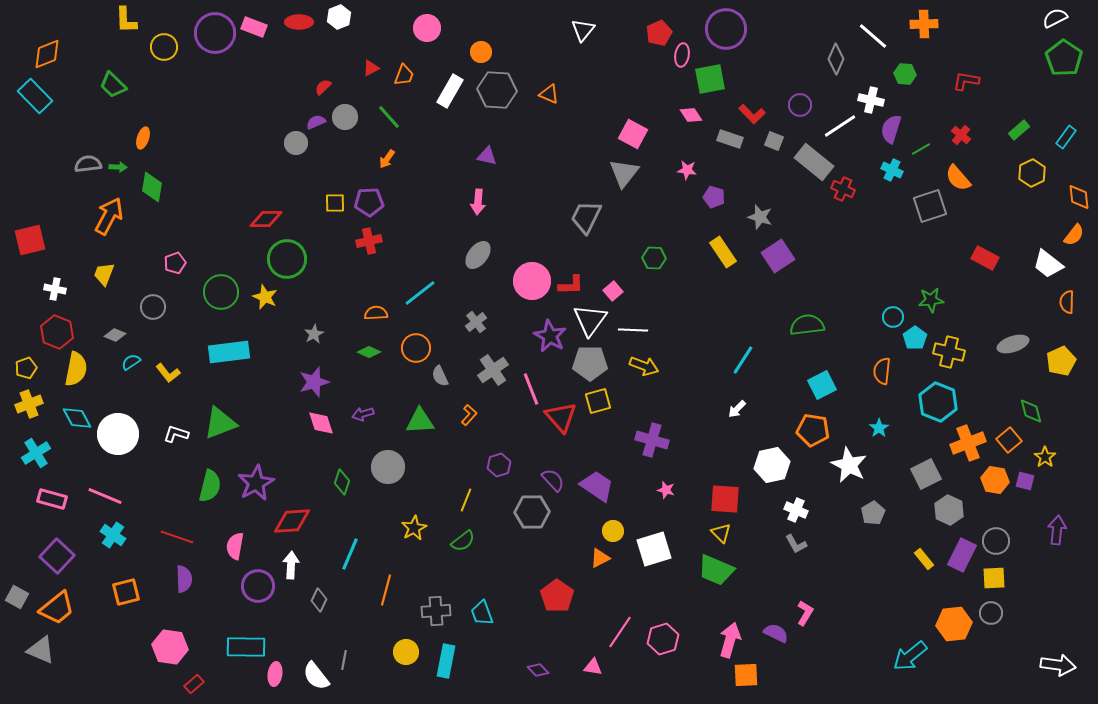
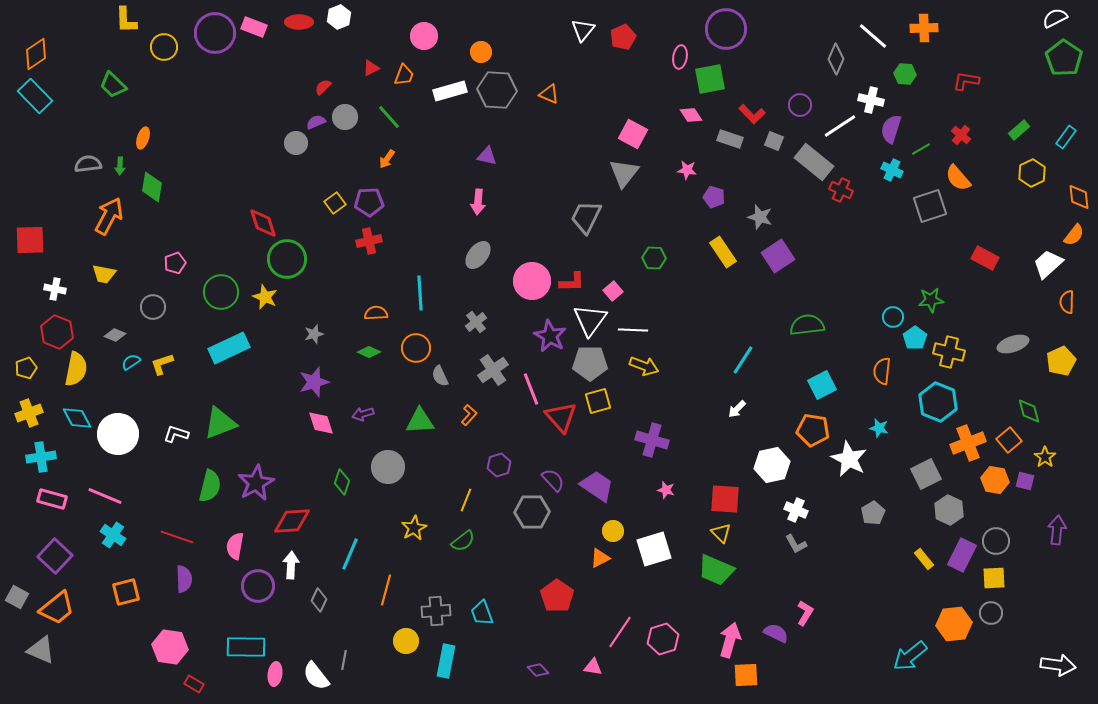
orange cross at (924, 24): moved 4 px down
pink circle at (427, 28): moved 3 px left, 8 px down
red pentagon at (659, 33): moved 36 px left, 4 px down
orange diamond at (47, 54): moved 11 px left; rotated 12 degrees counterclockwise
pink ellipse at (682, 55): moved 2 px left, 2 px down
white rectangle at (450, 91): rotated 44 degrees clockwise
green arrow at (118, 167): moved 2 px right, 1 px up; rotated 90 degrees clockwise
red cross at (843, 189): moved 2 px left, 1 px down
yellow square at (335, 203): rotated 35 degrees counterclockwise
red diamond at (266, 219): moved 3 px left, 4 px down; rotated 72 degrees clockwise
red square at (30, 240): rotated 12 degrees clockwise
white trapezoid at (1048, 264): rotated 100 degrees clockwise
yellow trapezoid at (104, 274): rotated 100 degrees counterclockwise
red L-shape at (571, 285): moved 1 px right, 3 px up
cyan line at (420, 293): rotated 56 degrees counterclockwise
gray star at (314, 334): rotated 12 degrees clockwise
cyan rectangle at (229, 352): moved 4 px up; rotated 18 degrees counterclockwise
yellow L-shape at (168, 373): moved 6 px left, 9 px up; rotated 110 degrees clockwise
yellow cross at (29, 404): moved 9 px down
green diamond at (1031, 411): moved 2 px left
cyan star at (879, 428): rotated 24 degrees counterclockwise
cyan cross at (36, 453): moved 5 px right, 4 px down; rotated 24 degrees clockwise
white star at (849, 465): moved 6 px up
purple square at (57, 556): moved 2 px left
yellow circle at (406, 652): moved 11 px up
red rectangle at (194, 684): rotated 72 degrees clockwise
